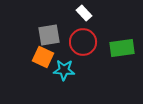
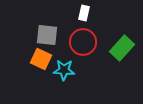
white rectangle: rotated 56 degrees clockwise
gray square: moved 2 px left; rotated 15 degrees clockwise
green rectangle: rotated 40 degrees counterclockwise
orange square: moved 2 px left, 2 px down
